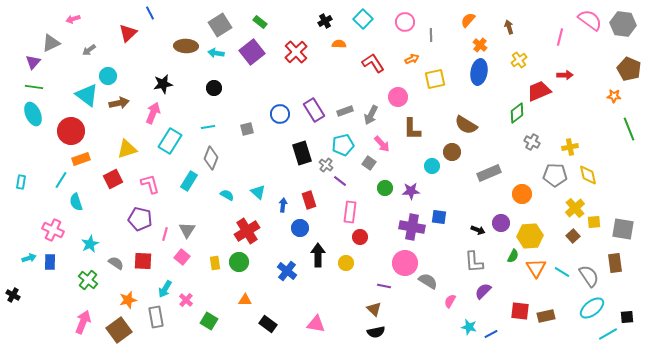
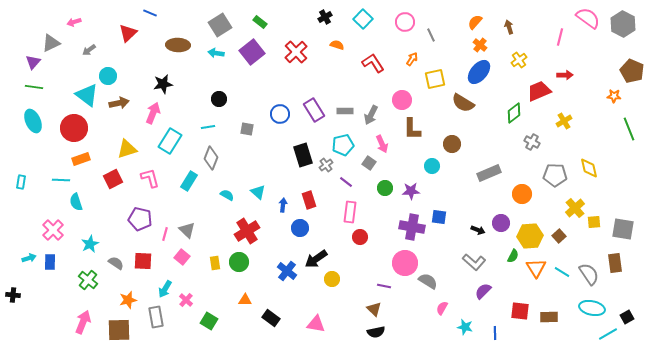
blue line at (150, 13): rotated 40 degrees counterclockwise
pink arrow at (73, 19): moved 1 px right, 3 px down
orange semicircle at (468, 20): moved 7 px right, 2 px down
pink semicircle at (590, 20): moved 2 px left, 2 px up
black cross at (325, 21): moved 4 px up
gray hexagon at (623, 24): rotated 20 degrees clockwise
gray line at (431, 35): rotated 24 degrees counterclockwise
orange semicircle at (339, 44): moved 2 px left, 1 px down; rotated 16 degrees clockwise
brown ellipse at (186, 46): moved 8 px left, 1 px up
orange arrow at (412, 59): rotated 32 degrees counterclockwise
brown pentagon at (629, 69): moved 3 px right, 2 px down
blue ellipse at (479, 72): rotated 30 degrees clockwise
black circle at (214, 88): moved 5 px right, 11 px down
pink circle at (398, 97): moved 4 px right, 3 px down
gray rectangle at (345, 111): rotated 21 degrees clockwise
green diamond at (517, 113): moved 3 px left
cyan ellipse at (33, 114): moved 7 px down
brown semicircle at (466, 125): moved 3 px left, 22 px up
gray square at (247, 129): rotated 24 degrees clockwise
red circle at (71, 131): moved 3 px right, 3 px up
pink arrow at (382, 144): rotated 18 degrees clockwise
yellow cross at (570, 147): moved 6 px left, 26 px up; rotated 21 degrees counterclockwise
brown circle at (452, 152): moved 8 px up
black rectangle at (302, 153): moved 1 px right, 2 px down
gray cross at (326, 165): rotated 16 degrees clockwise
yellow diamond at (588, 175): moved 1 px right, 7 px up
cyan line at (61, 180): rotated 60 degrees clockwise
purple line at (340, 181): moved 6 px right, 1 px down
pink L-shape at (150, 184): moved 6 px up
pink cross at (53, 230): rotated 20 degrees clockwise
gray triangle at (187, 230): rotated 18 degrees counterclockwise
brown square at (573, 236): moved 14 px left
black arrow at (318, 255): moved 2 px left, 4 px down; rotated 125 degrees counterclockwise
gray L-shape at (474, 262): rotated 45 degrees counterclockwise
yellow circle at (346, 263): moved 14 px left, 16 px down
gray semicircle at (589, 276): moved 2 px up
black cross at (13, 295): rotated 24 degrees counterclockwise
pink semicircle at (450, 301): moved 8 px left, 7 px down
cyan ellipse at (592, 308): rotated 50 degrees clockwise
brown rectangle at (546, 316): moved 3 px right, 1 px down; rotated 12 degrees clockwise
black square at (627, 317): rotated 24 degrees counterclockwise
black rectangle at (268, 324): moved 3 px right, 6 px up
cyan star at (469, 327): moved 4 px left
brown square at (119, 330): rotated 35 degrees clockwise
blue line at (491, 334): moved 4 px right, 1 px up; rotated 64 degrees counterclockwise
